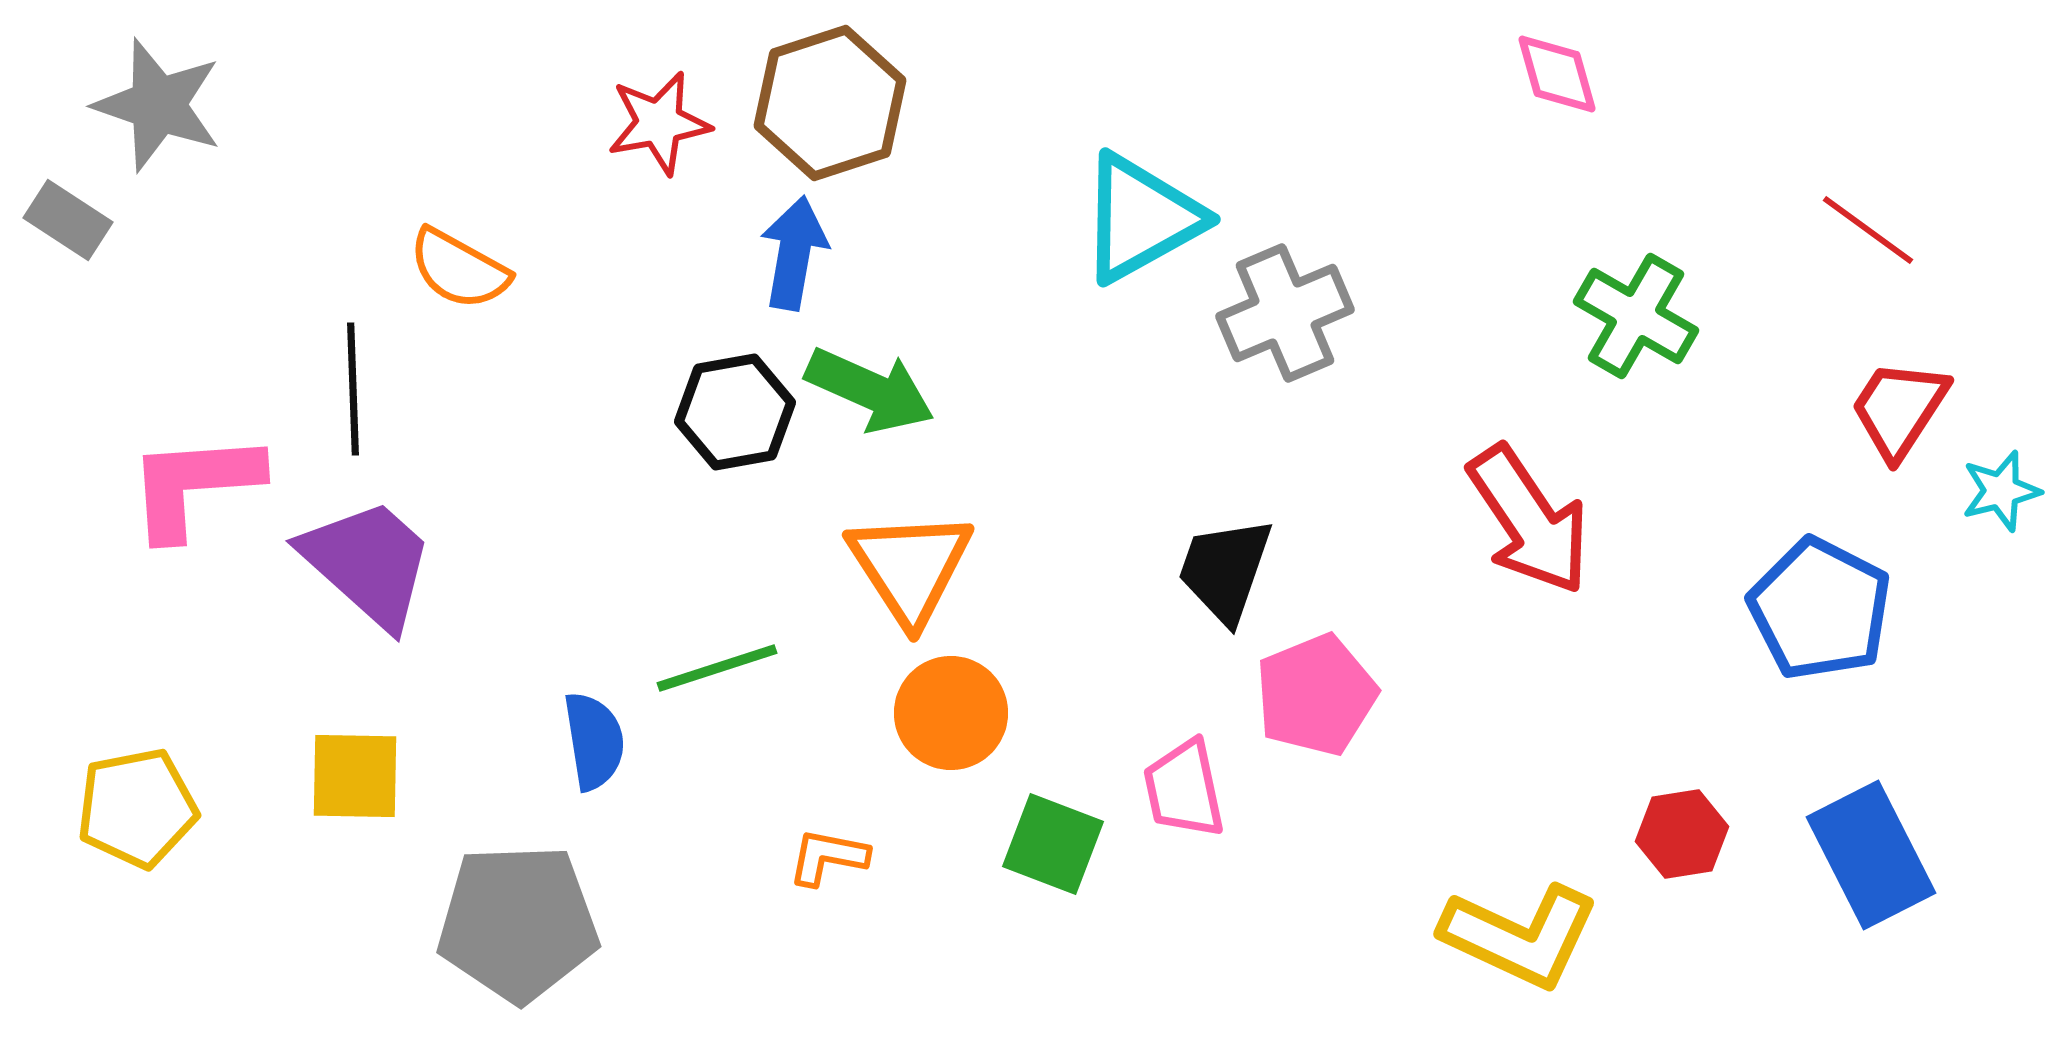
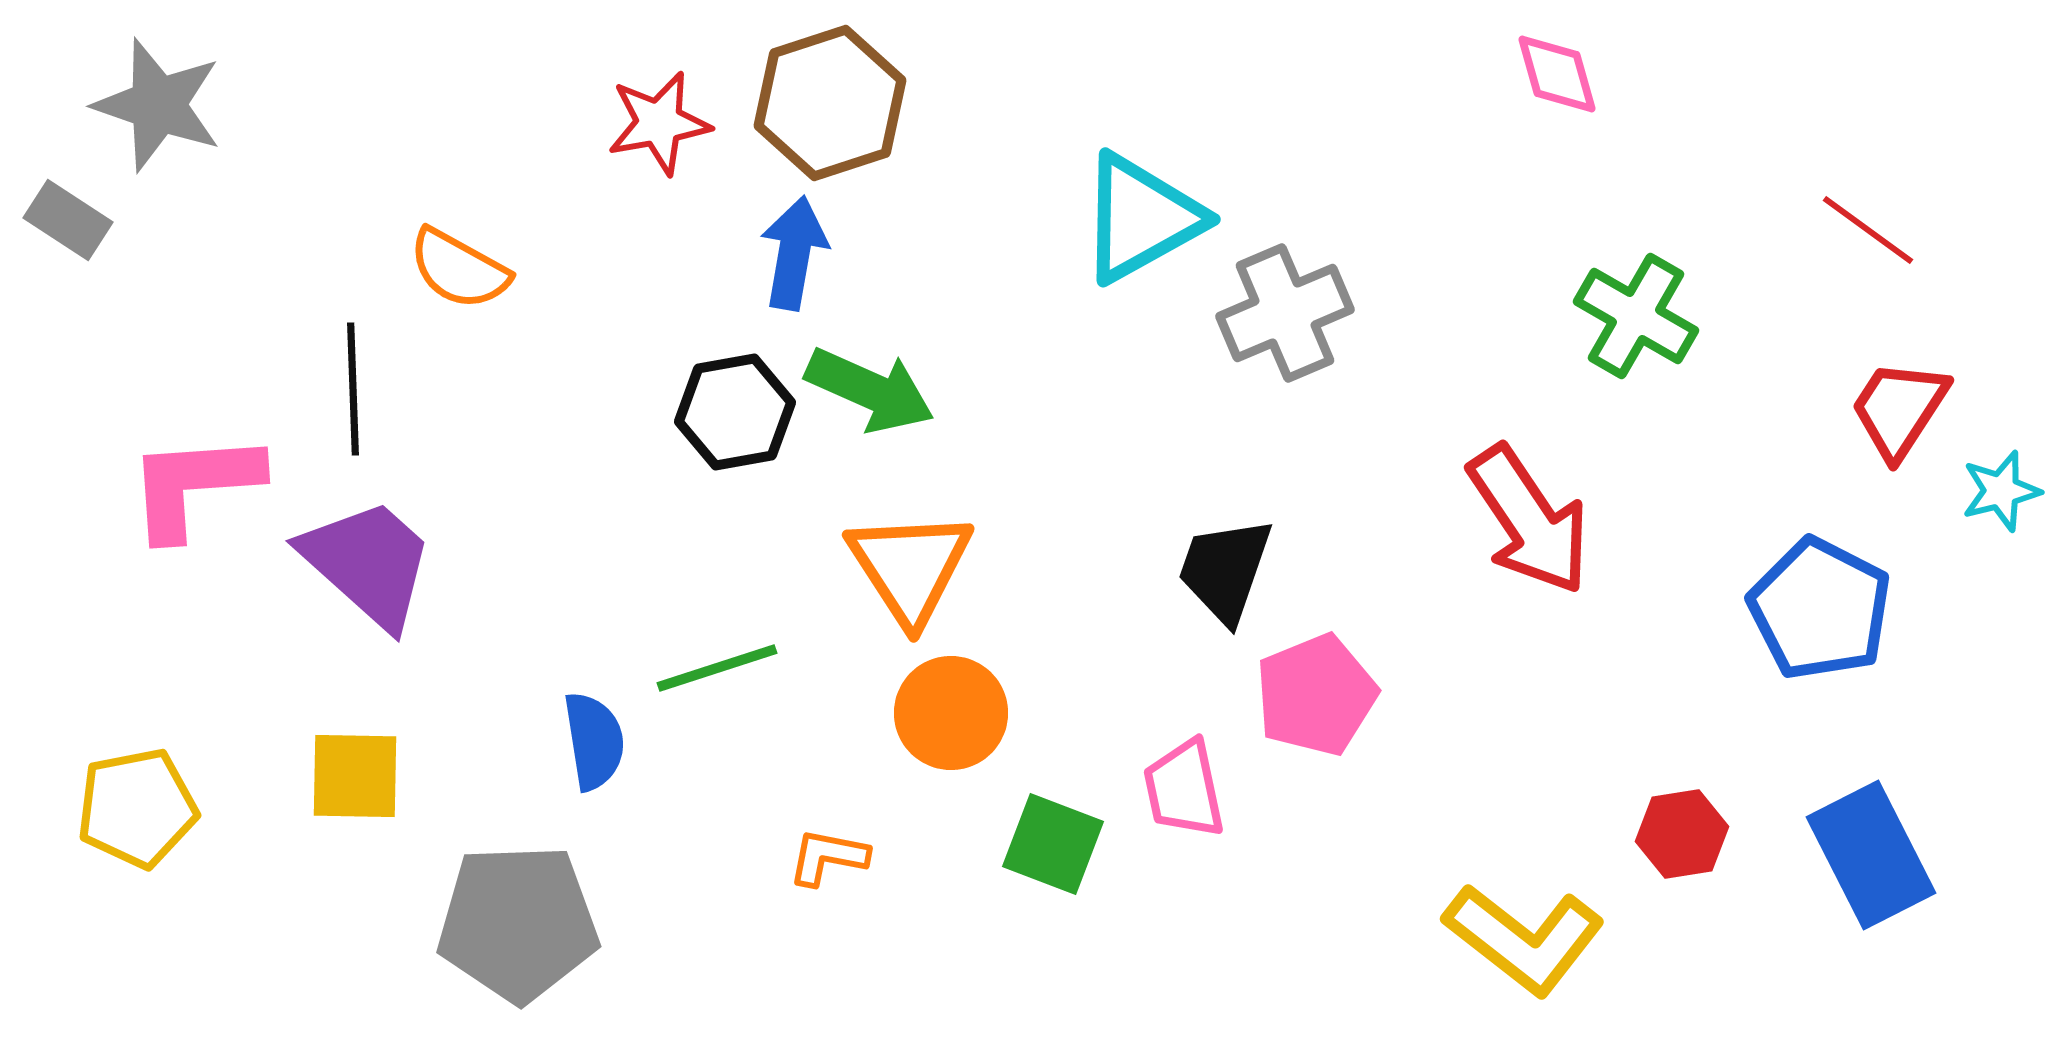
yellow L-shape: moved 4 px right, 3 px down; rotated 13 degrees clockwise
